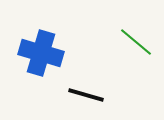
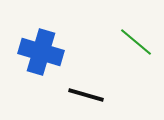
blue cross: moved 1 px up
